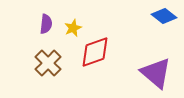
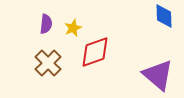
blue diamond: rotated 50 degrees clockwise
purple triangle: moved 2 px right, 2 px down
